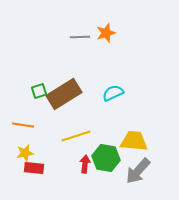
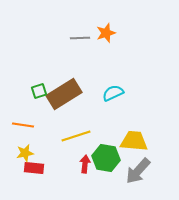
gray line: moved 1 px down
